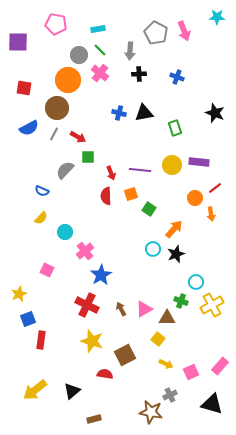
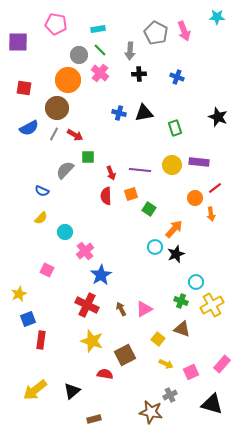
black star at (215, 113): moved 3 px right, 4 px down
red arrow at (78, 137): moved 3 px left, 2 px up
cyan circle at (153, 249): moved 2 px right, 2 px up
brown triangle at (167, 318): moved 15 px right, 11 px down; rotated 18 degrees clockwise
pink rectangle at (220, 366): moved 2 px right, 2 px up
